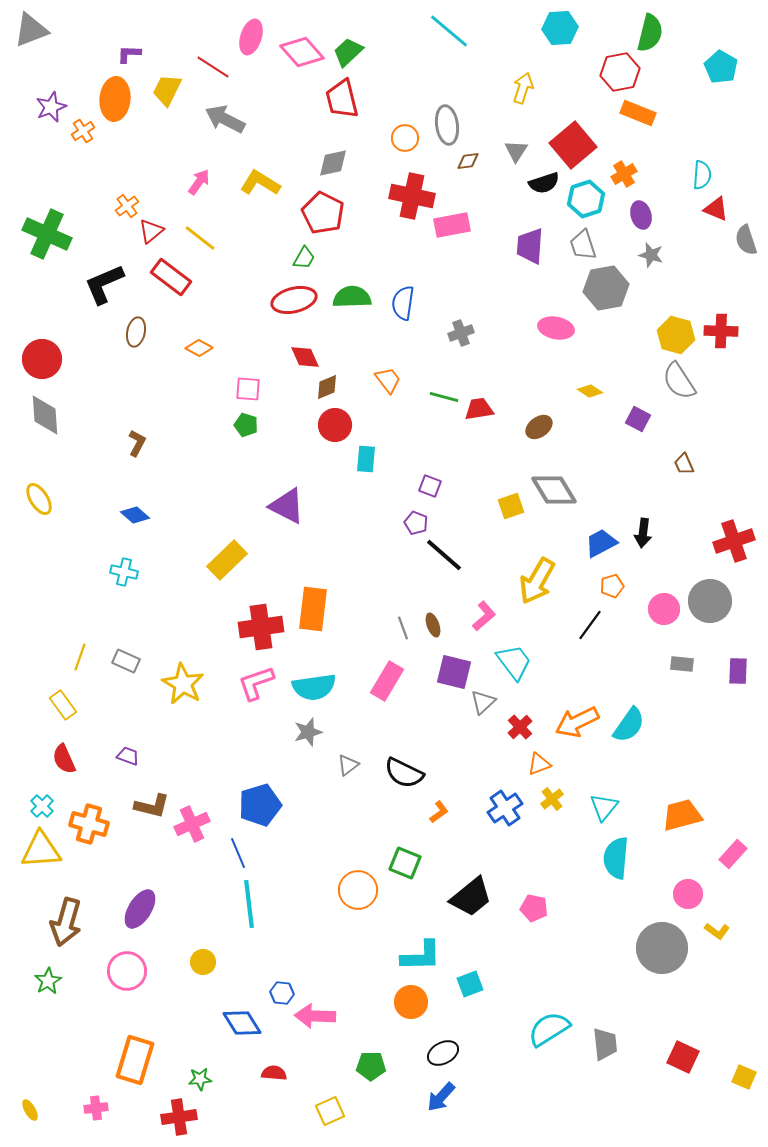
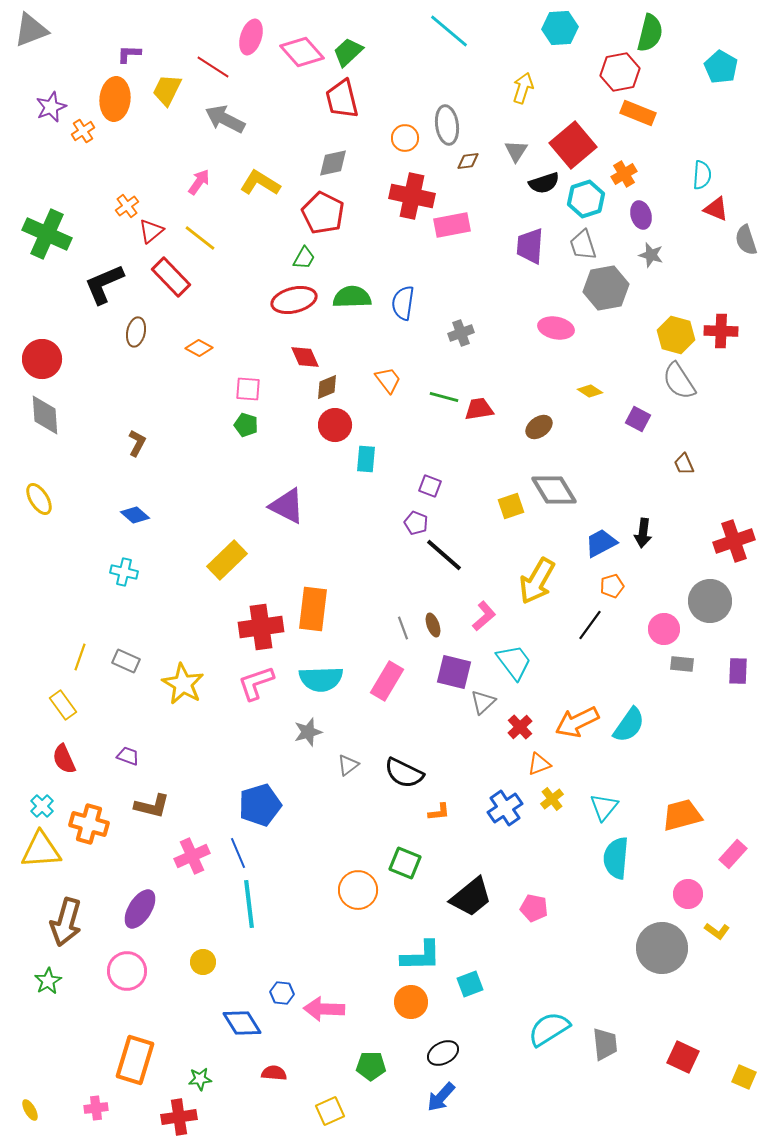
red rectangle at (171, 277): rotated 9 degrees clockwise
pink circle at (664, 609): moved 20 px down
cyan semicircle at (314, 687): moved 7 px right, 8 px up; rotated 6 degrees clockwise
orange L-shape at (439, 812): rotated 30 degrees clockwise
pink cross at (192, 824): moved 32 px down
pink arrow at (315, 1016): moved 9 px right, 7 px up
